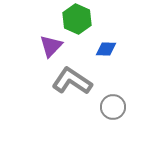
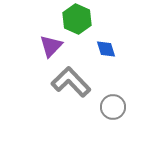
blue diamond: rotated 70 degrees clockwise
gray L-shape: moved 1 px left, 1 px down; rotated 12 degrees clockwise
